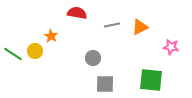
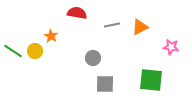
green line: moved 3 px up
